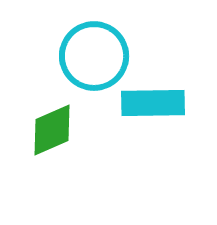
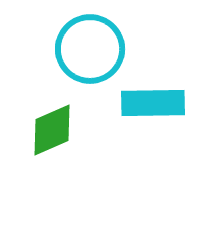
cyan circle: moved 4 px left, 7 px up
